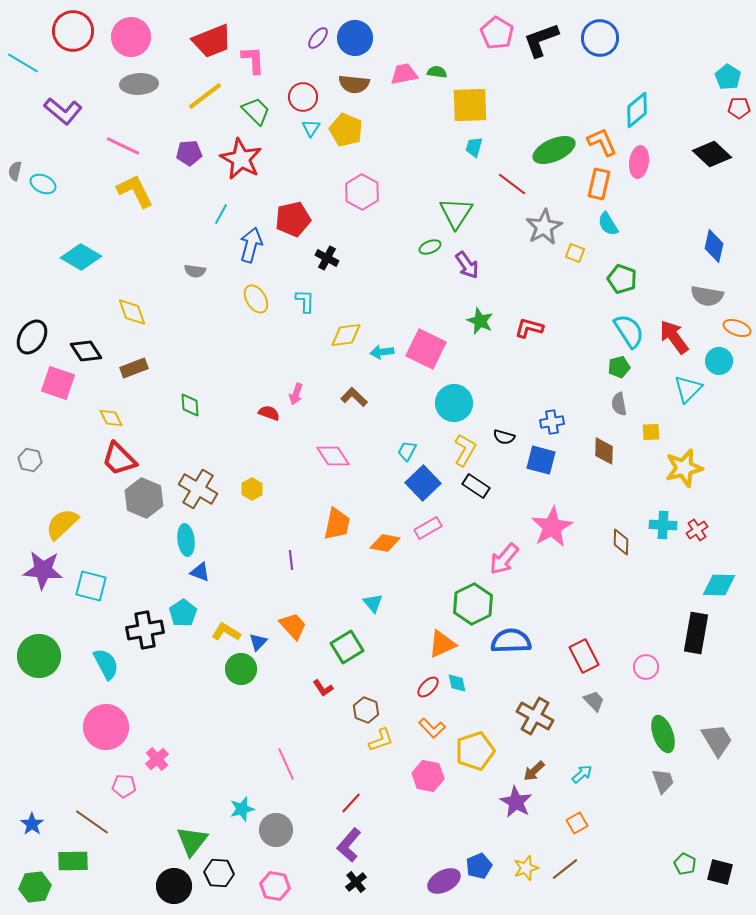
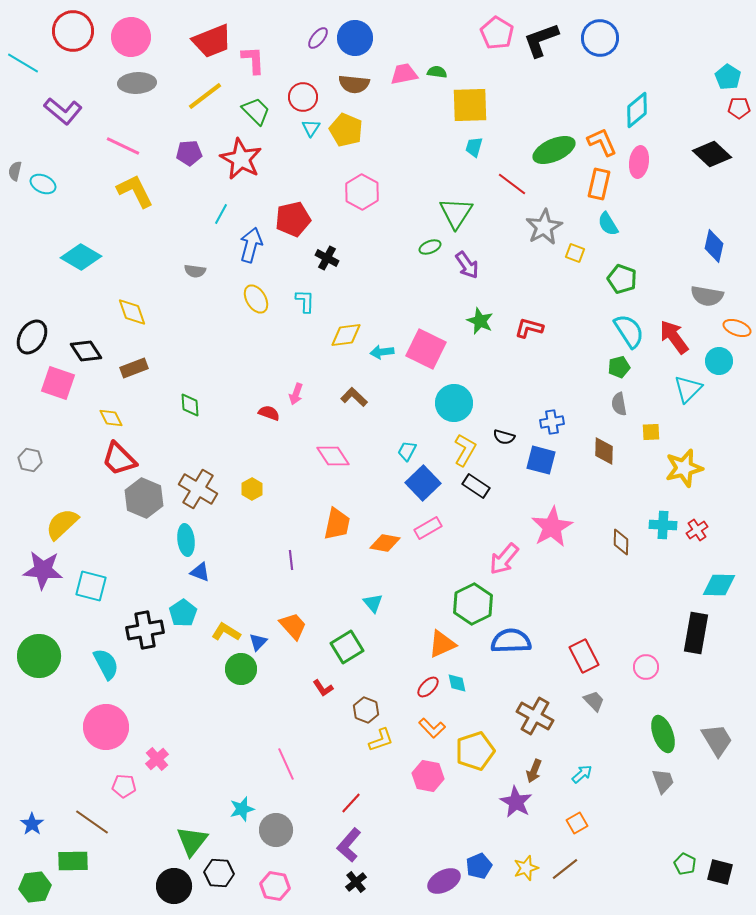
gray ellipse at (139, 84): moved 2 px left, 1 px up
brown arrow at (534, 771): rotated 25 degrees counterclockwise
